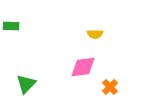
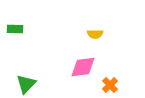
green rectangle: moved 4 px right, 3 px down
orange cross: moved 2 px up
